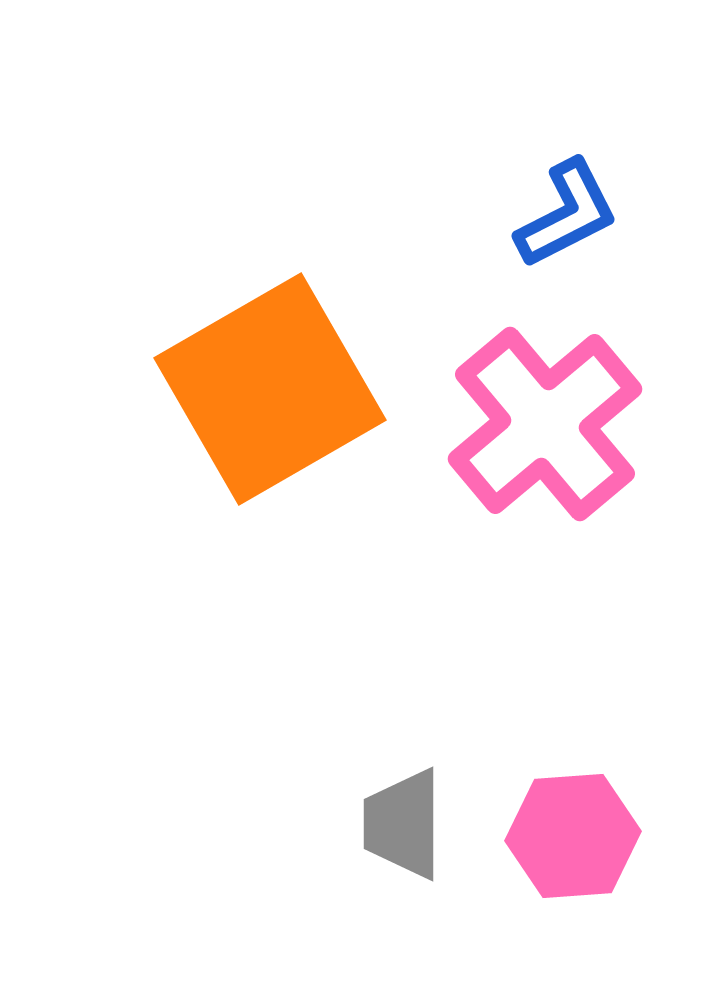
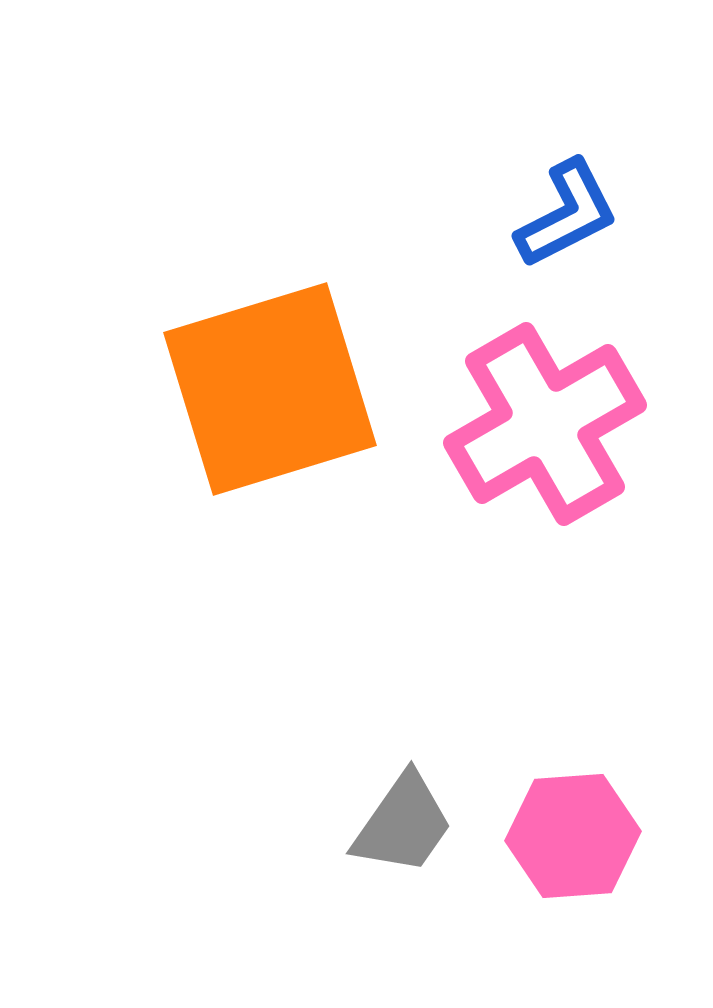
orange square: rotated 13 degrees clockwise
pink cross: rotated 10 degrees clockwise
gray trapezoid: rotated 145 degrees counterclockwise
